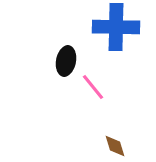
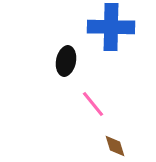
blue cross: moved 5 px left
pink line: moved 17 px down
